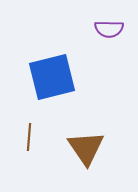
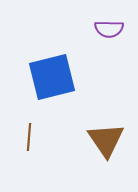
brown triangle: moved 20 px right, 8 px up
